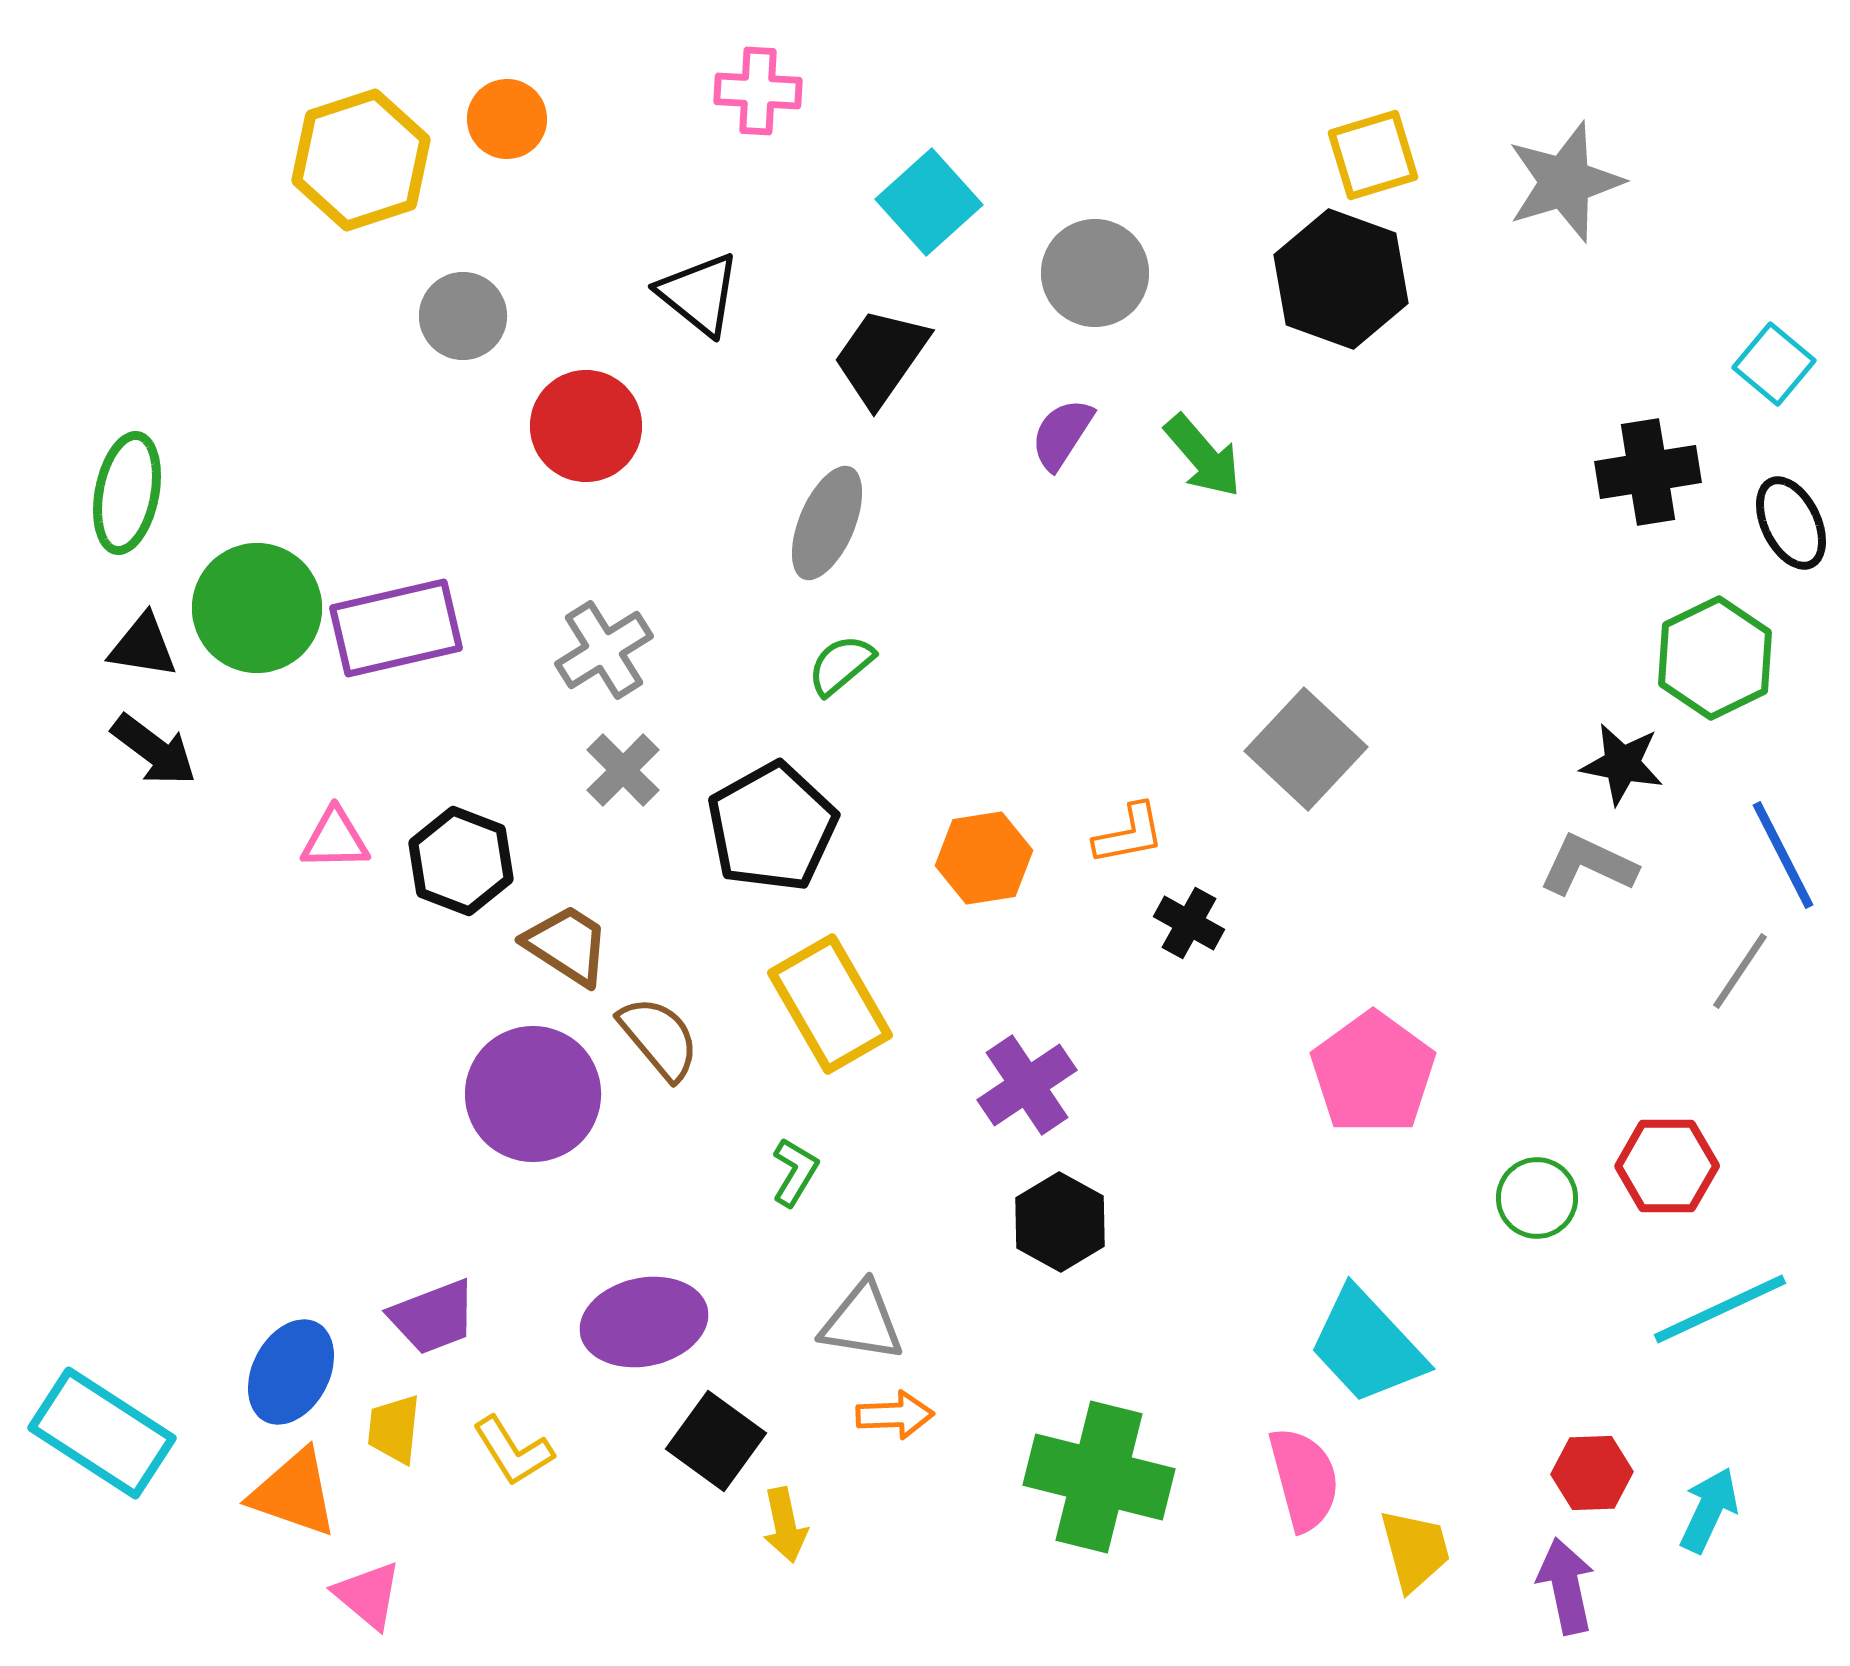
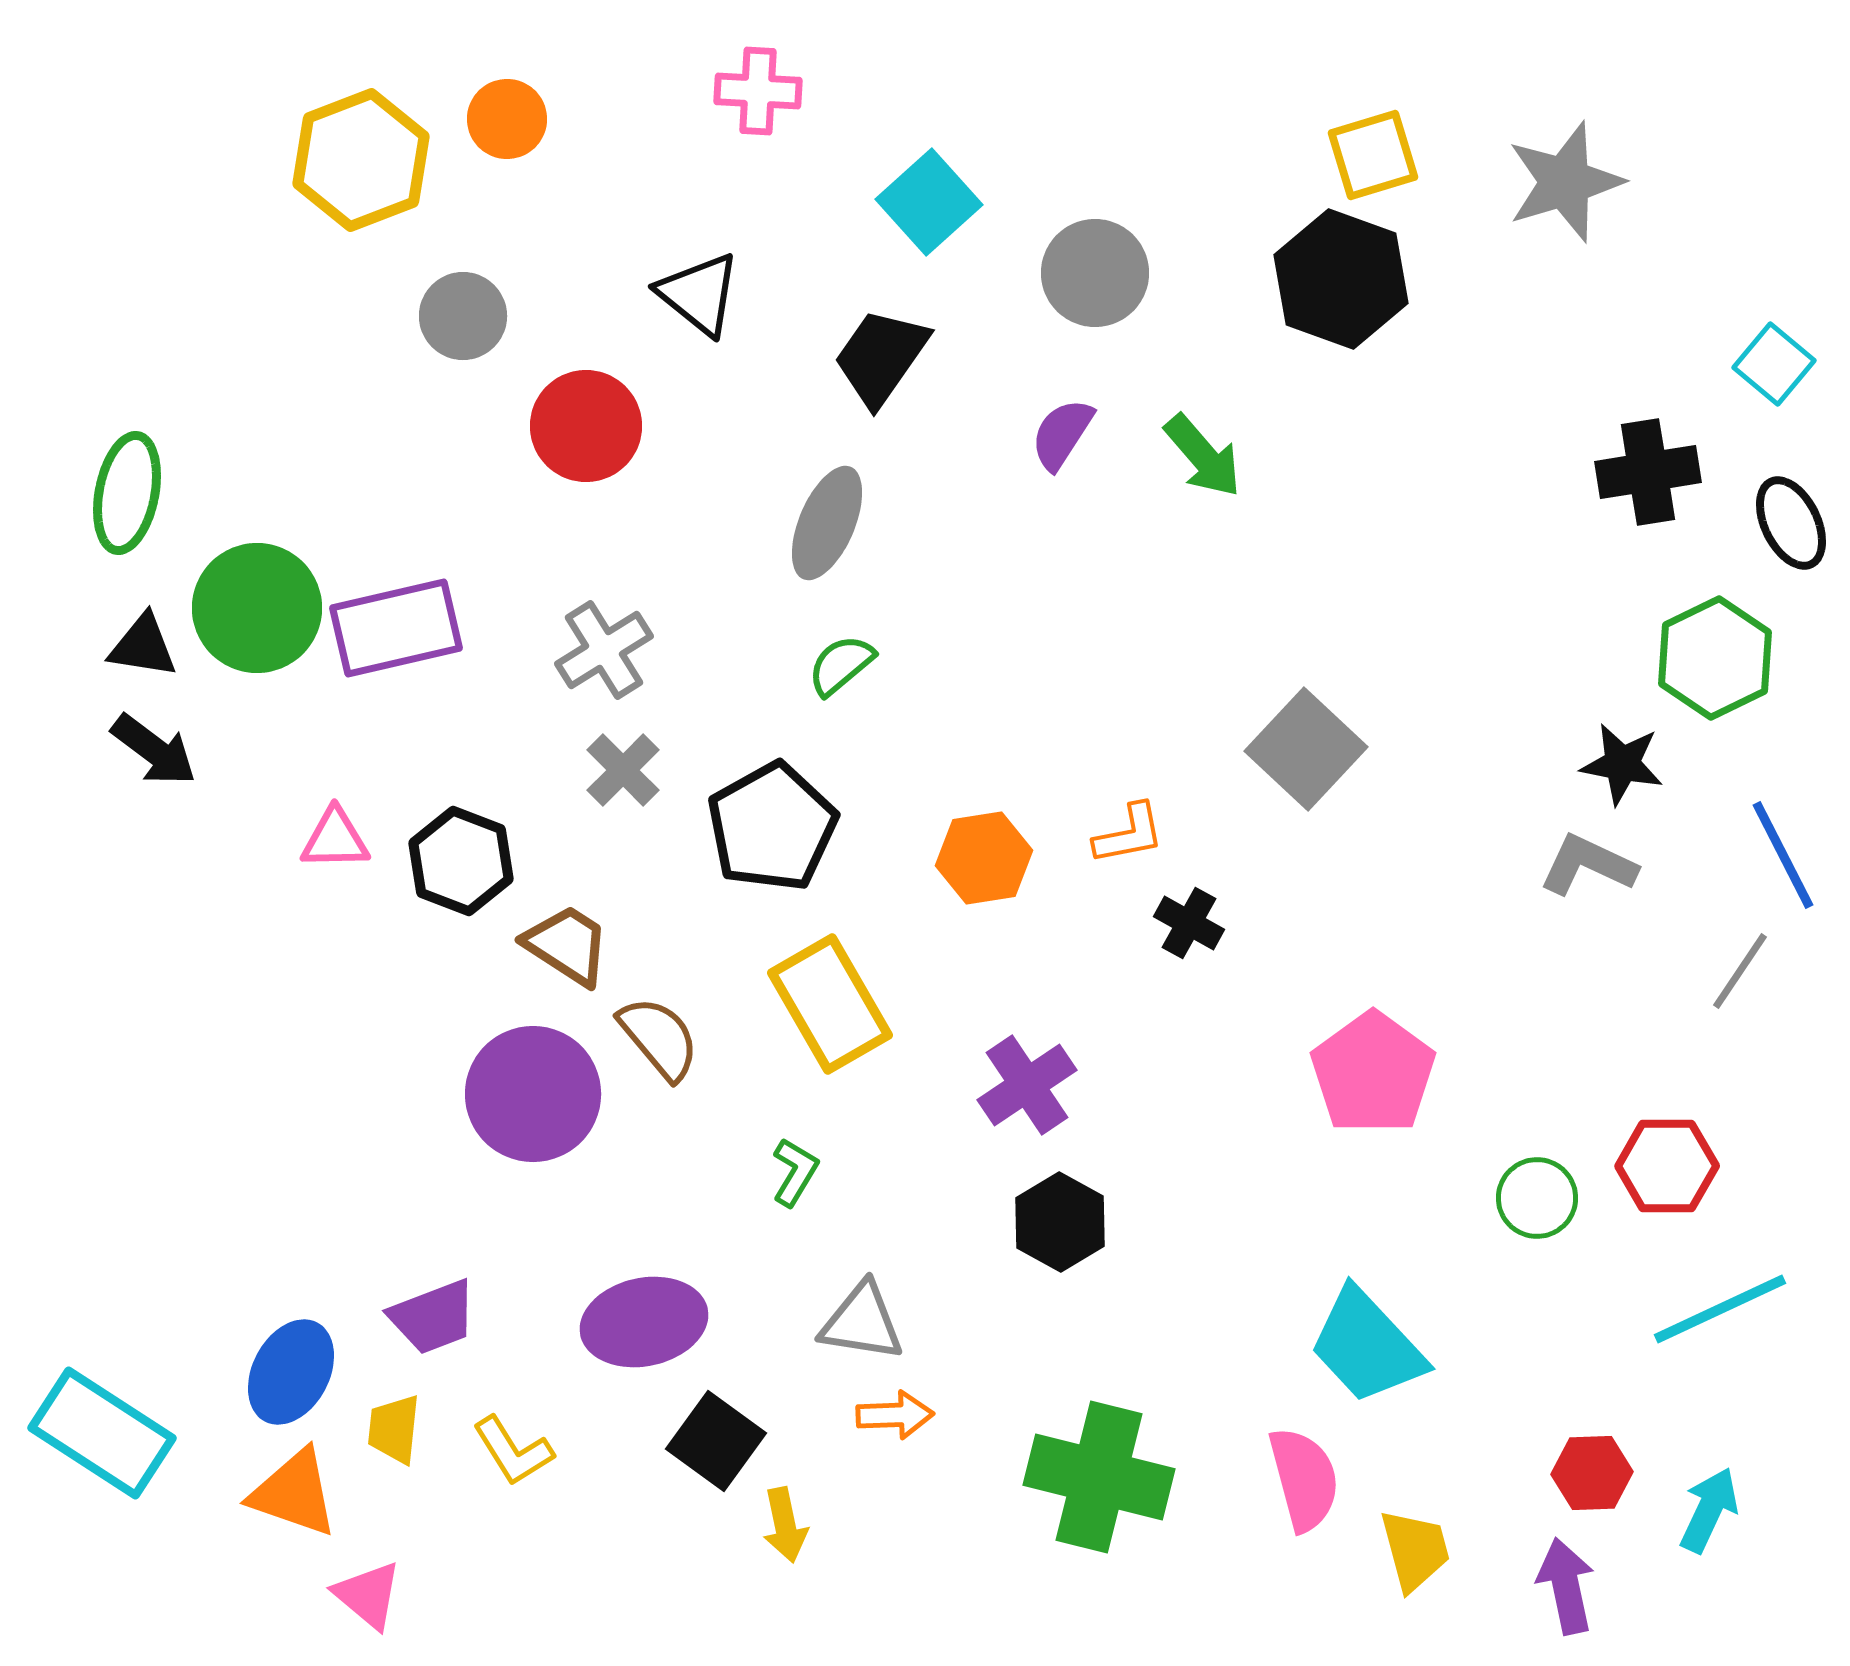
yellow hexagon at (361, 160): rotated 3 degrees counterclockwise
